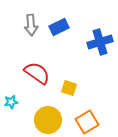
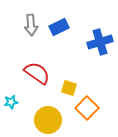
orange square: moved 14 px up; rotated 15 degrees counterclockwise
